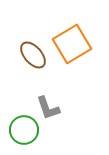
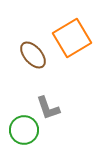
orange square: moved 6 px up
